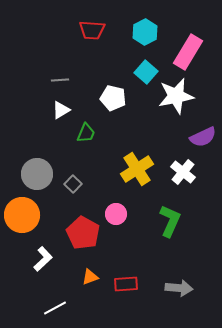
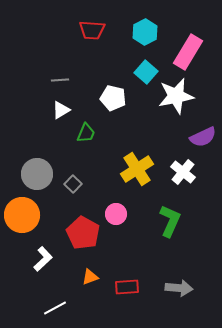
red rectangle: moved 1 px right, 3 px down
